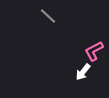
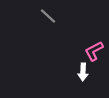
white arrow: rotated 36 degrees counterclockwise
